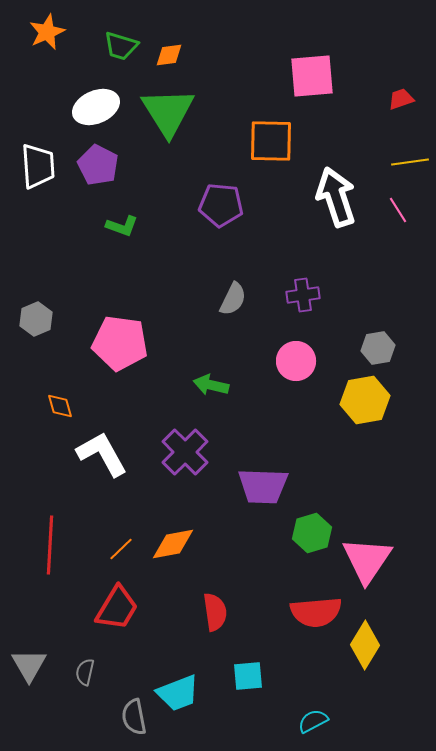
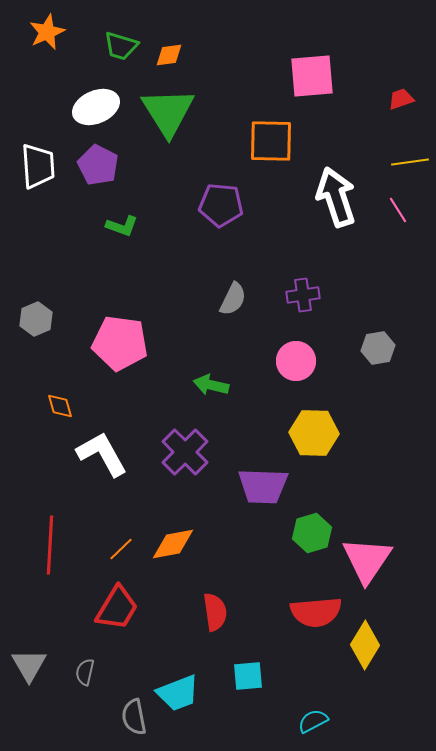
yellow hexagon at (365, 400): moved 51 px left, 33 px down; rotated 12 degrees clockwise
